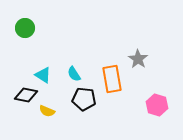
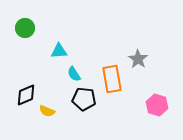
cyan triangle: moved 16 px right, 24 px up; rotated 36 degrees counterclockwise
black diamond: rotated 35 degrees counterclockwise
